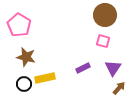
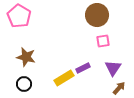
brown circle: moved 8 px left
pink pentagon: moved 9 px up
pink square: rotated 24 degrees counterclockwise
yellow rectangle: moved 19 px right; rotated 18 degrees counterclockwise
